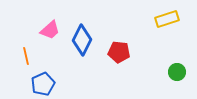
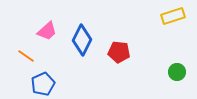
yellow rectangle: moved 6 px right, 3 px up
pink trapezoid: moved 3 px left, 1 px down
orange line: rotated 42 degrees counterclockwise
